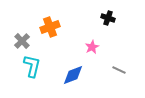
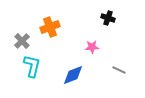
pink star: rotated 24 degrees clockwise
